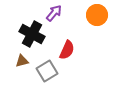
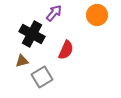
red semicircle: moved 1 px left
gray square: moved 5 px left, 6 px down
